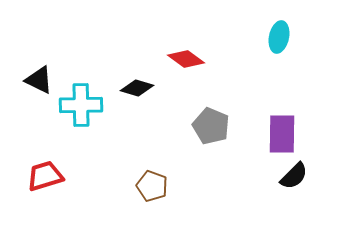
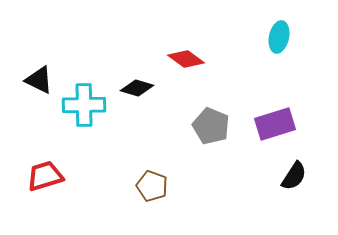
cyan cross: moved 3 px right
purple rectangle: moved 7 px left, 10 px up; rotated 72 degrees clockwise
black semicircle: rotated 12 degrees counterclockwise
